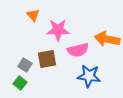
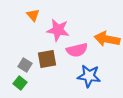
pink star: rotated 10 degrees clockwise
pink semicircle: moved 1 px left
